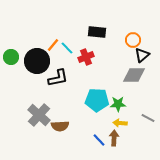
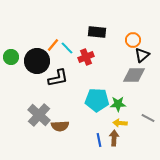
blue line: rotated 32 degrees clockwise
